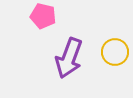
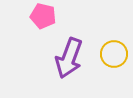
yellow circle: moved 1 px left, 2 px down
